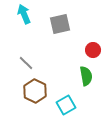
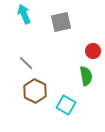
gray square: moved 1 px right, 2 px up
red circle: moved 1 px down
cyan square: rotated 30 degrees counterclockwise
